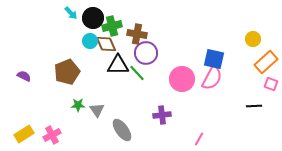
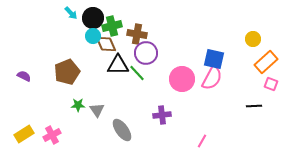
cyan circle: moved 3 px right, 5 px up
pink line: moved 3 px right, 2 px down
